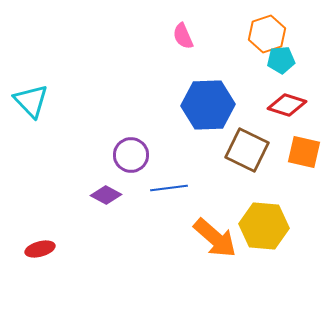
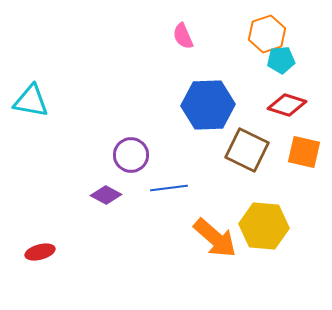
cyan triangle: rotated 36 degrees counterclockwise
red ellipse: moved 3 px down
